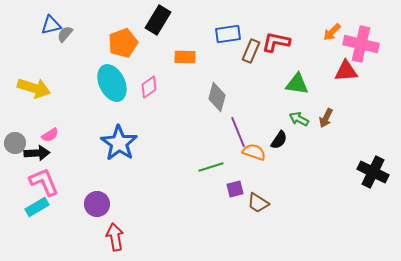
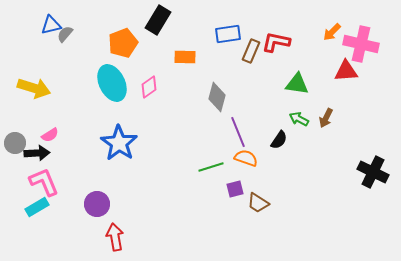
orange semicircle: moved 8 px left, 6 px down
